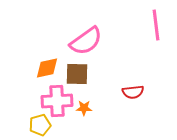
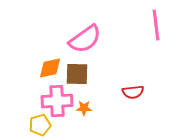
pink semicircle: moved 1 px left, 2 px up
orange diamond: moved 3 px right
